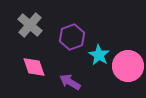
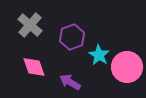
pink circle: moved 1 px left, 1 px down
